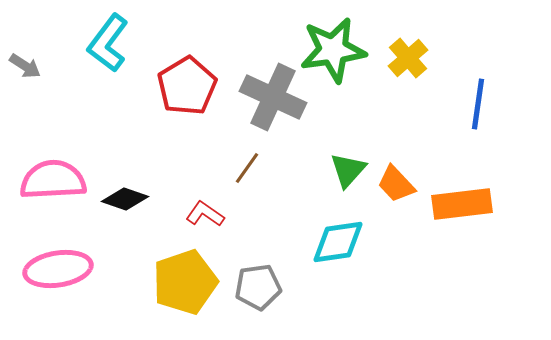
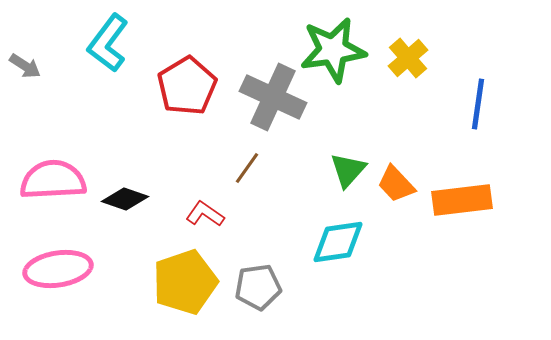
orange rectangle: moved 4 px up
